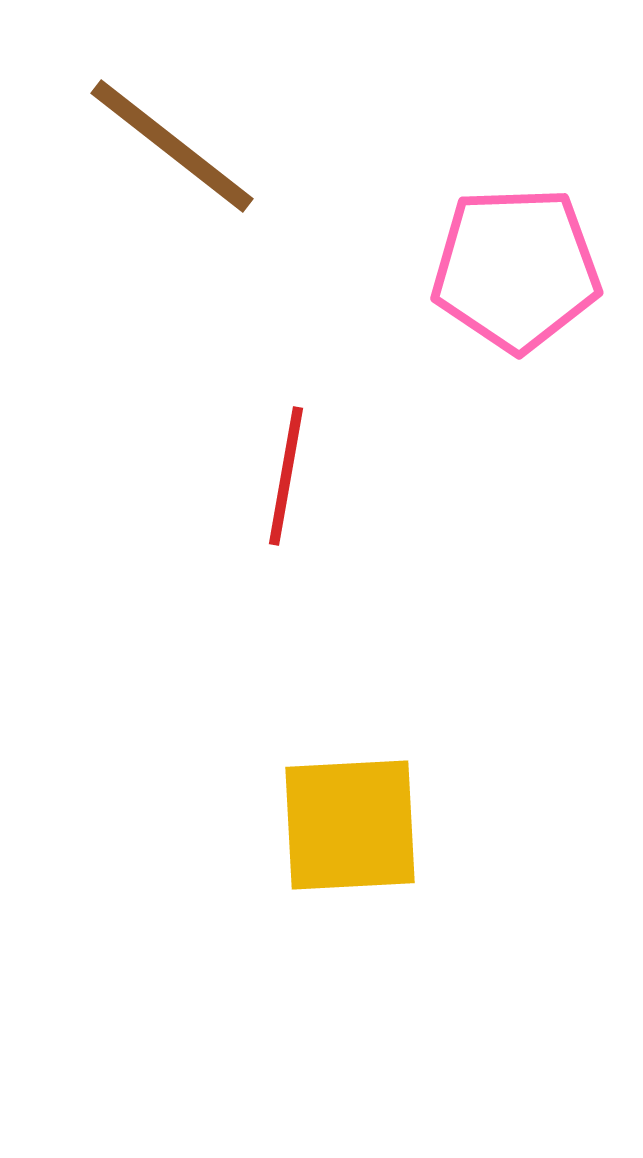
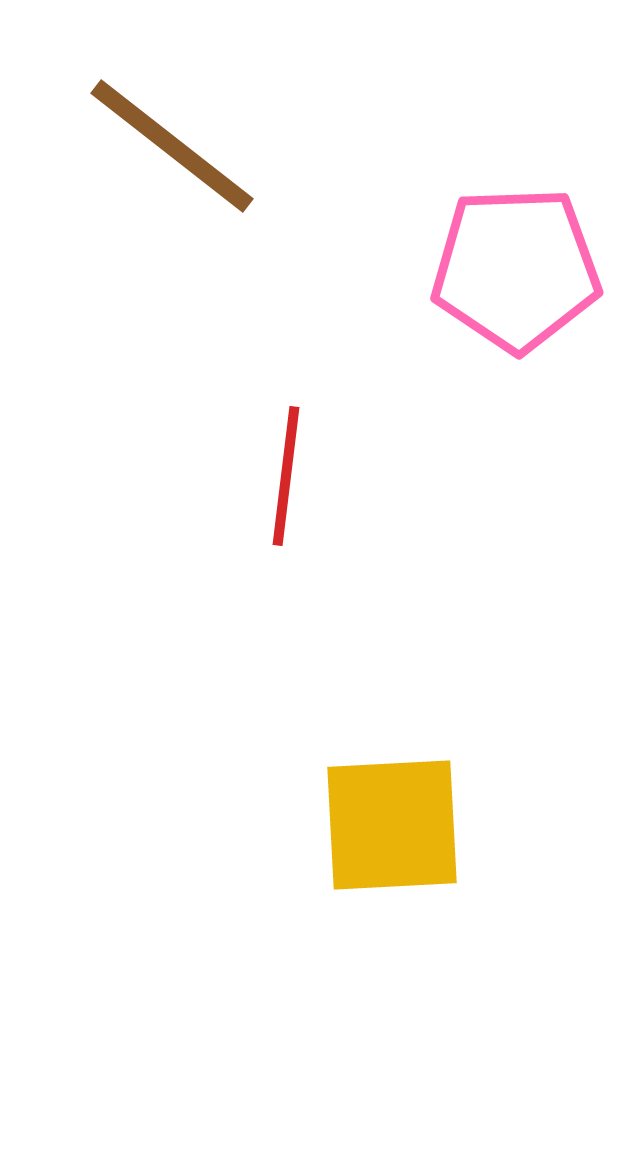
red line: rotated 3 degrees counterclockwise
yellow square: moved 42 px right
